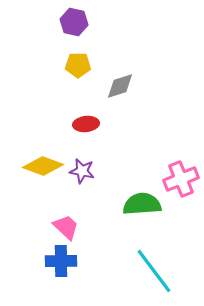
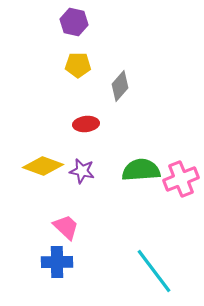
gray diamond: rotated 32 degrees counterclockwise
green semicircle: moved 1 px left, 34 px up
blue cross: moved 4 px left, 1 px down
